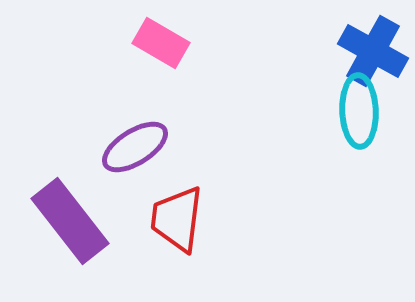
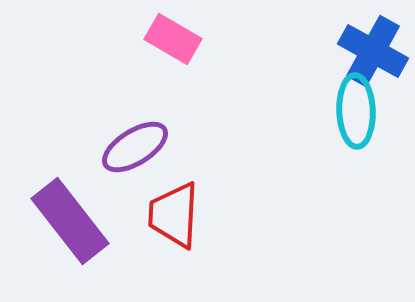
pink rectangle: moved 12 px right, 4 px up
cyan ellipse: moved 3 px left
red trapezoid: moved 3 px left, 4 px up; rotated 4 degrees counterclockwise
